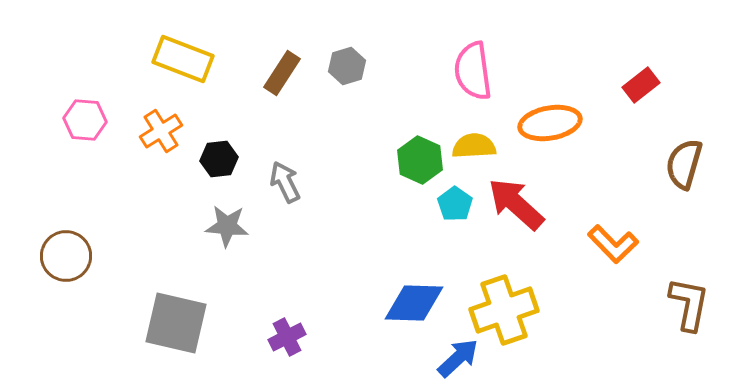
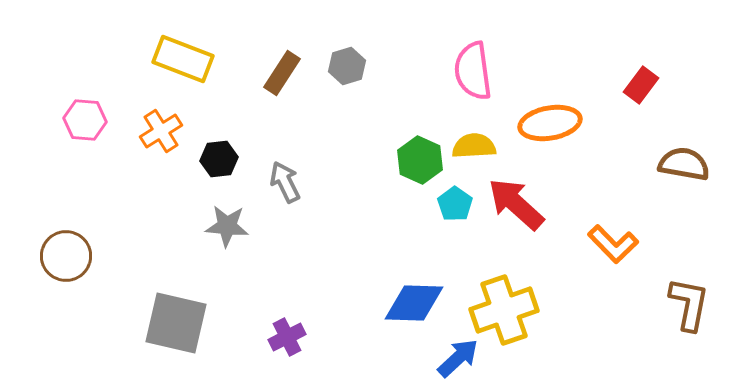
red rectangle: rotated 15 degrees counterclockwise
brown semicircle: rotated 84 degrees clockwise
